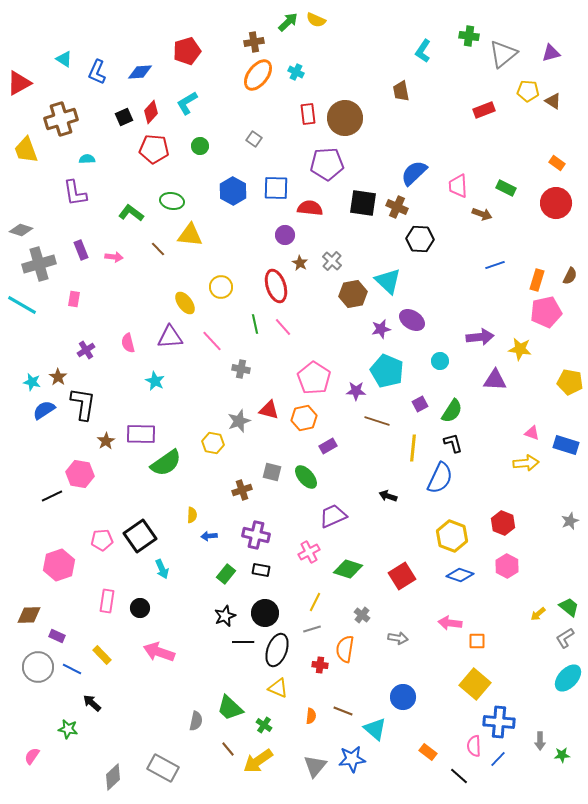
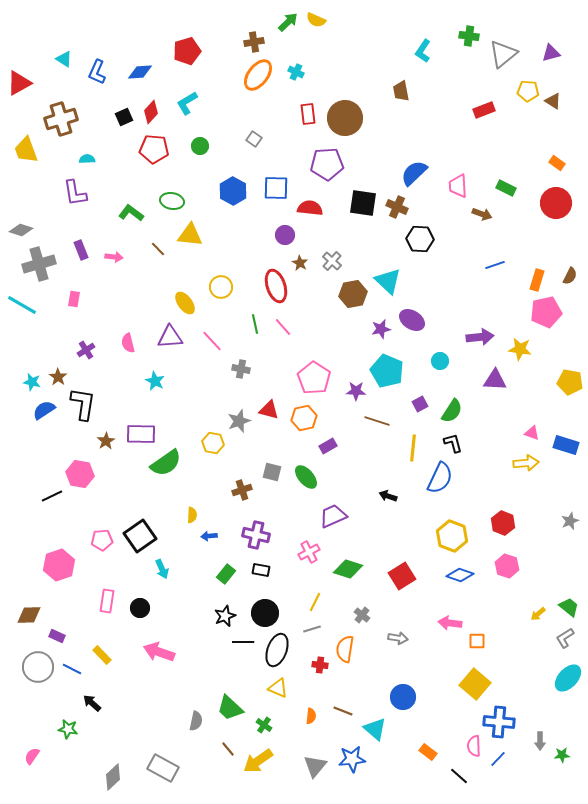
pink hexagon at (507, 566): rotated 10 degrees counterclockwise
